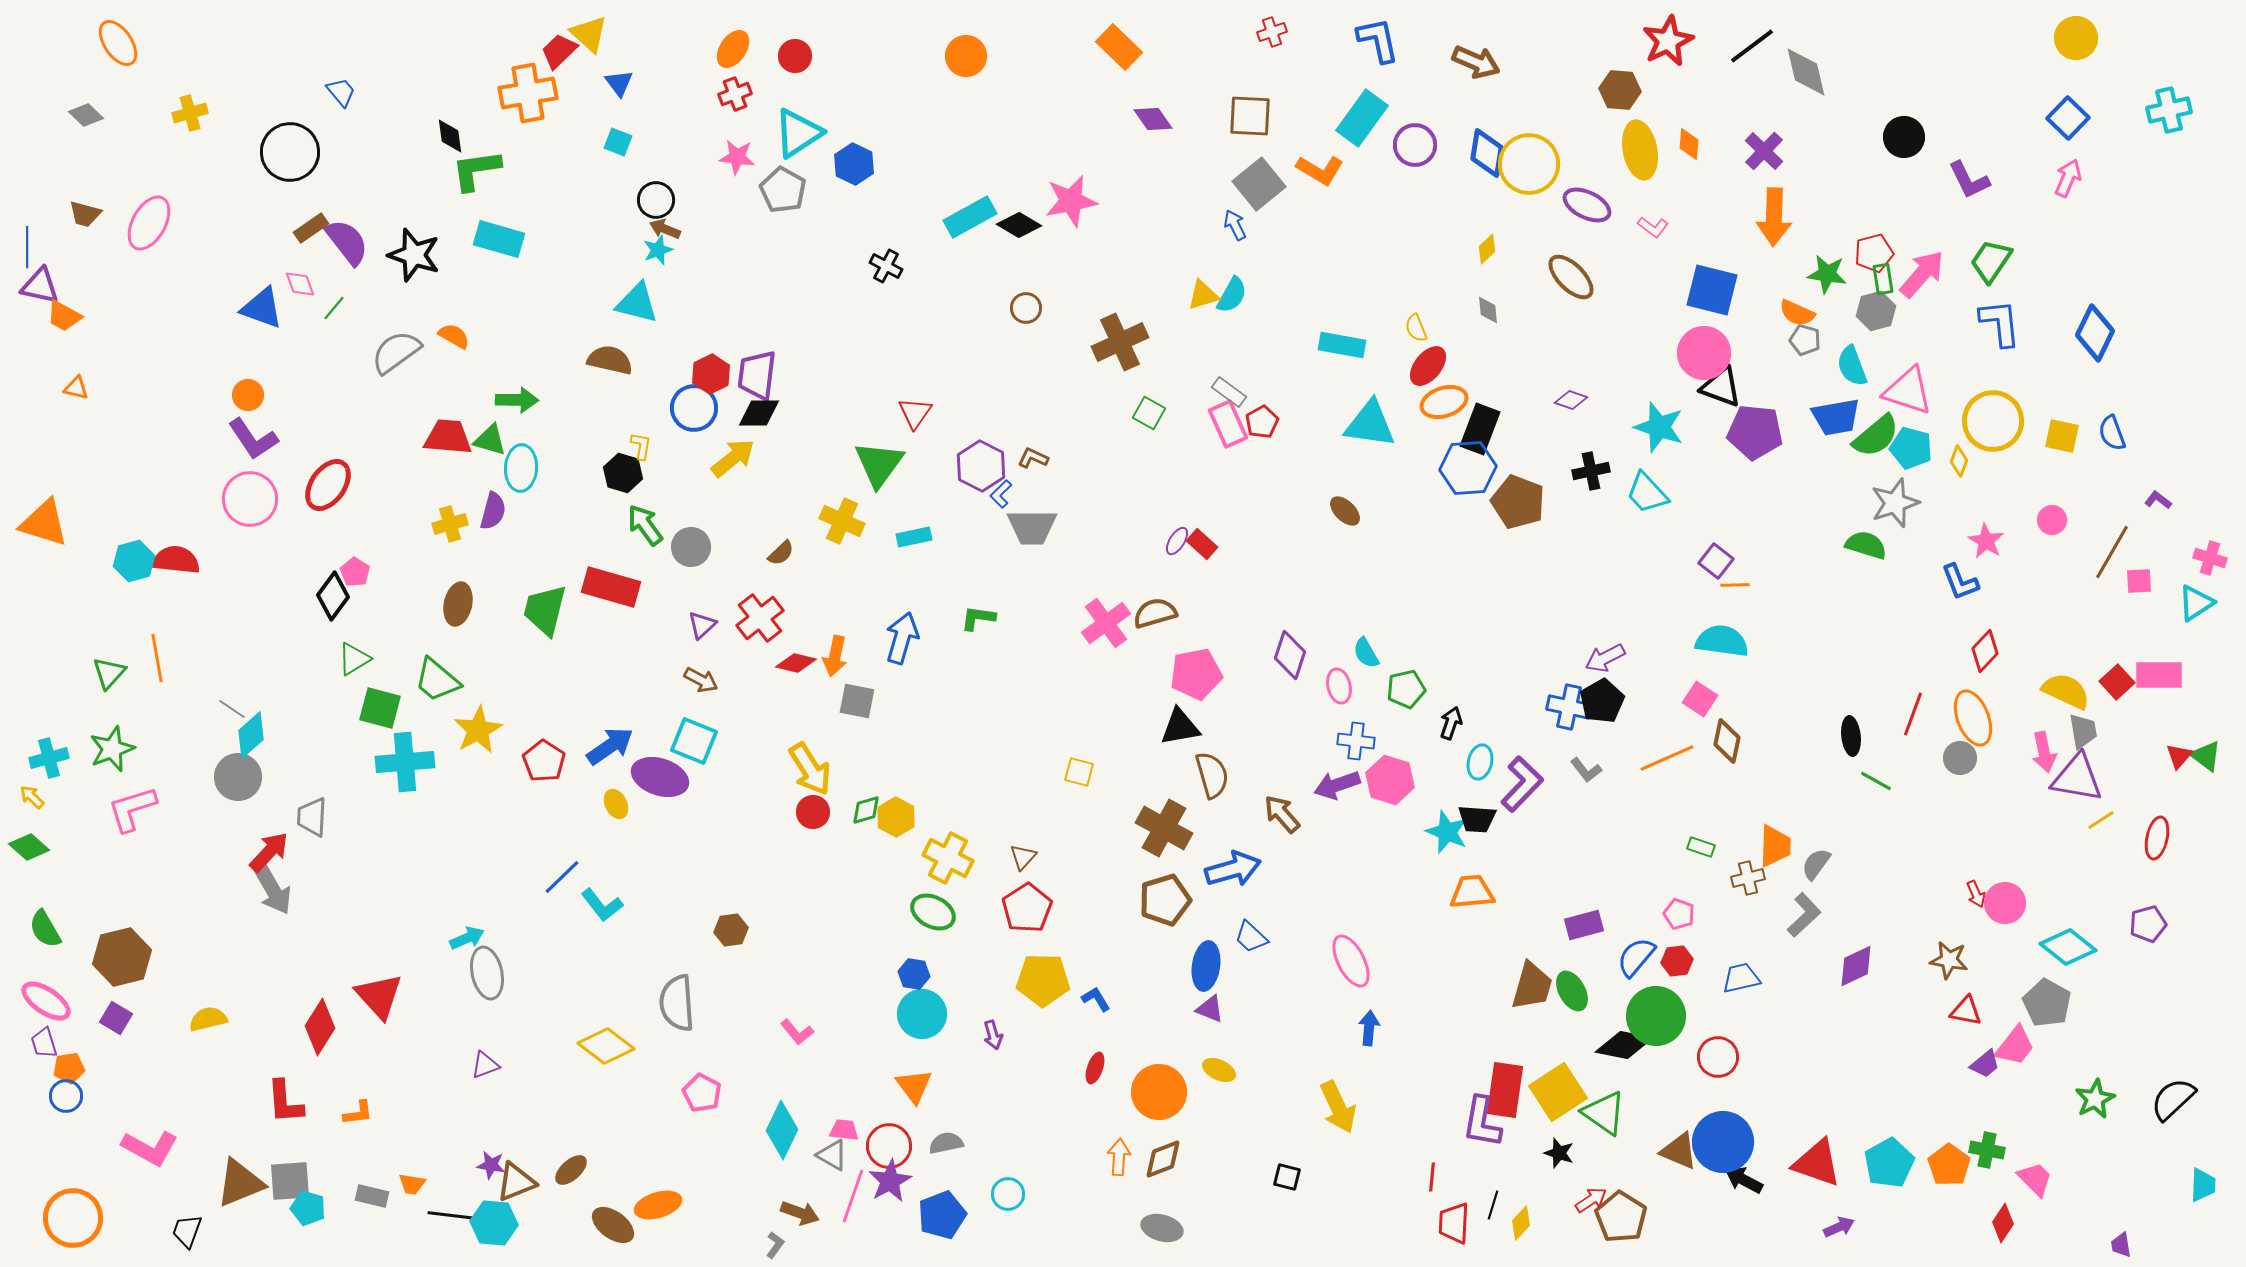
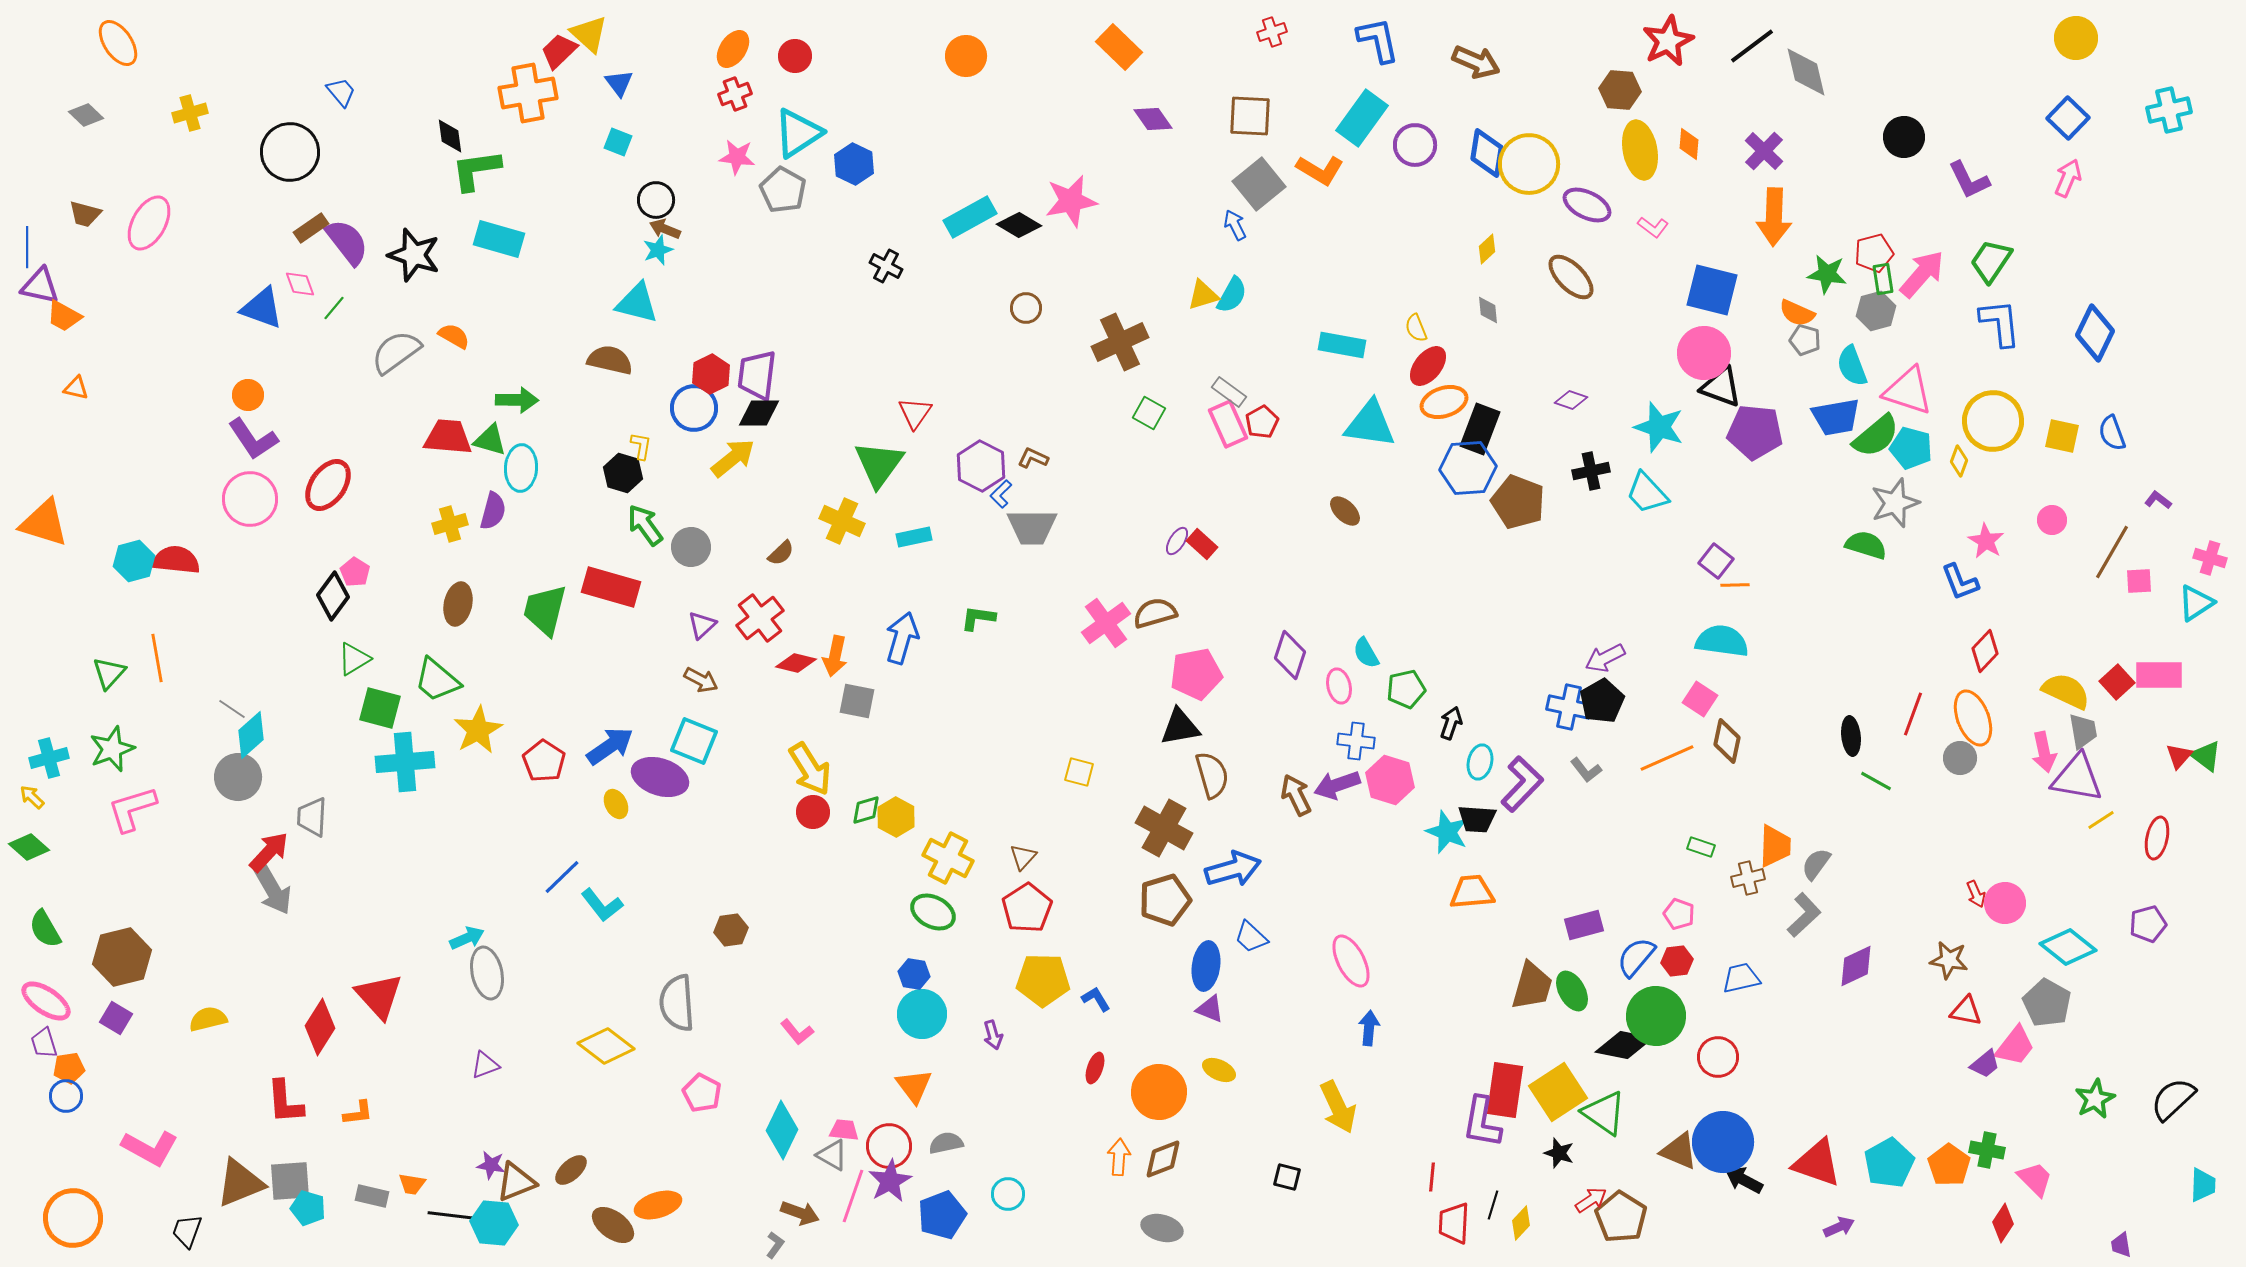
brown arrow at (1282, 814): moved 14 px right, 19 px up; rotated 15 degrees clockwise
